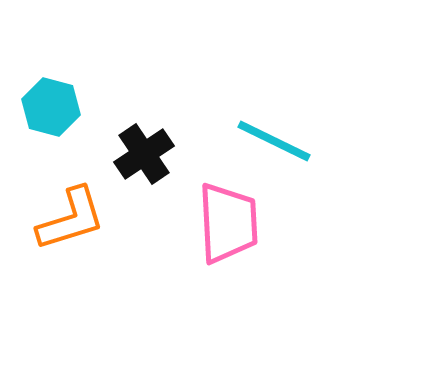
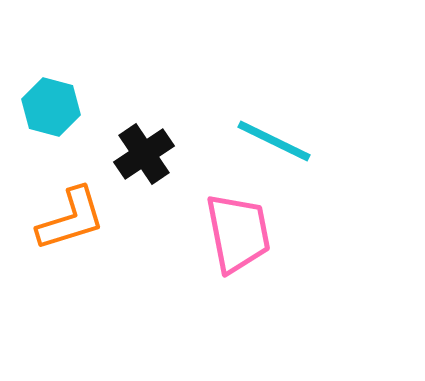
pink trapezoid: moved 10 px right, 10 px down; rotated 8 degrees counterclockwise
